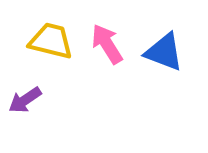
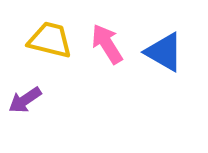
yellow trapezoid: moved 1 px left, 1 px up
blue triangle: rotated 9 degrees clockwise
